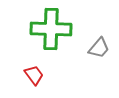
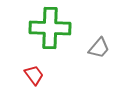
green cross: moved 1 px left, 1 px up
